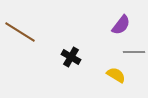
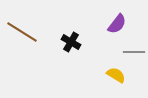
purple semicircle: moved 4 px left, 1 px up
brown line: moved 2 px right
black cross: moved 15 px up
